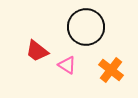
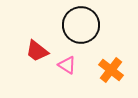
black circle: moved 5 px left, 2 px up
